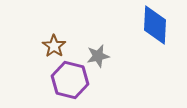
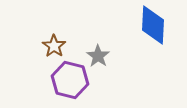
blue diamond: moved 2 px left
gray star: rotated 25 degrees counterclockwise
